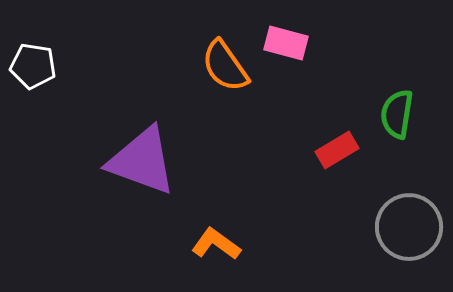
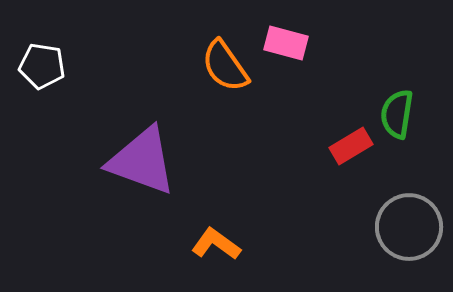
white pentagon: moved 9 px right
red rectangle: moved 14 px right, 4 px up
